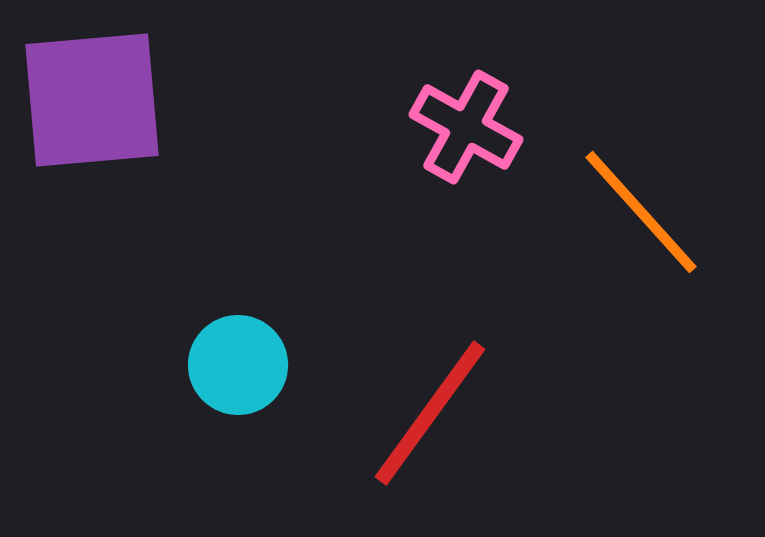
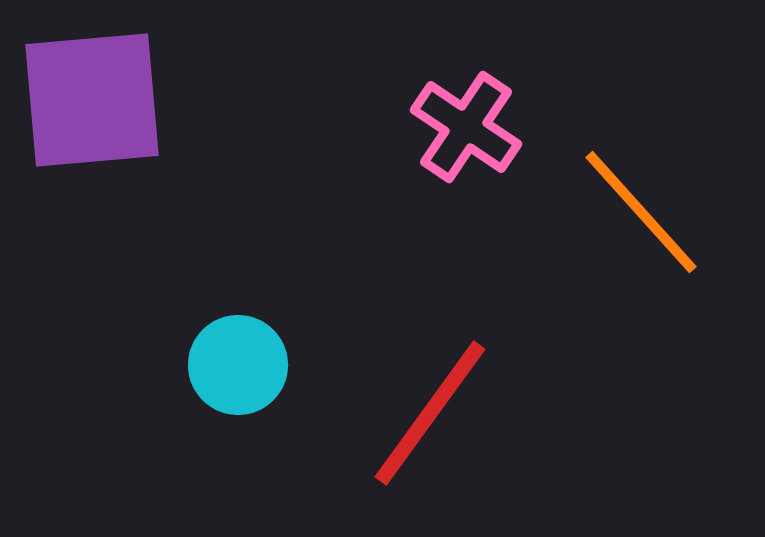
pink cross: rotated 5 degrees clockwise
